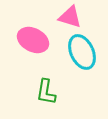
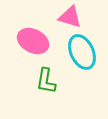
pink ellipse: moved 1 px down
green L-shape: moved 11 px up
